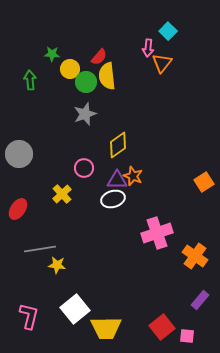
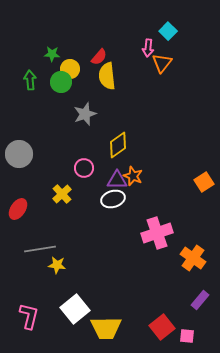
green circle: moved 25 px left
orange cross: moved 2 px left, 2 px down
